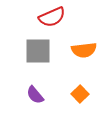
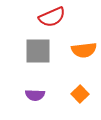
purple semicircle: rotated 48 degrees counterclockwise
